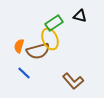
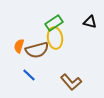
black triangle: moved 10 px right, 6 px down
yellow ellipse: moved 5 px right, 1 px up; rotated 15 degrees clockwise
brown semicircle: moved 1 px left, 1 px up
blue line: moved 5 px right, 2 px down
brown L-shape: moved 2 px left, 1 px down
